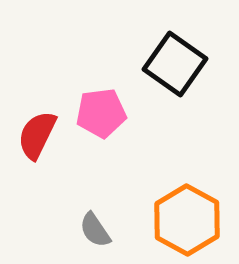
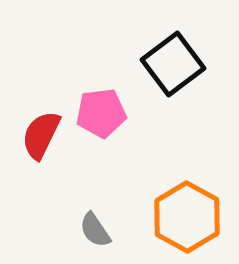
black square: moved 2 px left; rotated 18 degrees clockwise
red semicircle: moved 4 px right
orange hexagon: moved 3 px up
